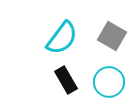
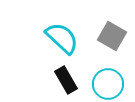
cyan semicircle: rotated 84 degrees counterclockwise
cyan circle: moved 1 px left, 2 px down
